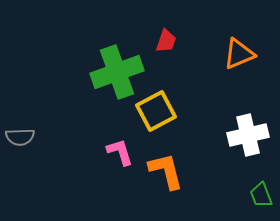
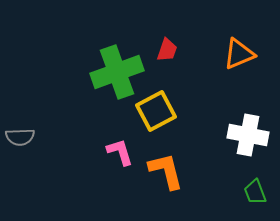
red trapezoid: moved 1 px right, 9 px down
white cross: rotated 24 degrees clockwise
green trapezoid: moved 6 px left, 3 px up
